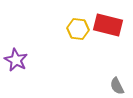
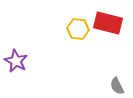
red rectangle: moved 2 px up
purple star: moved 1 px down
